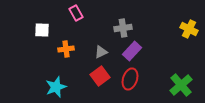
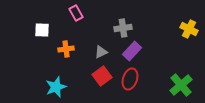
red square: moved 2 px right
